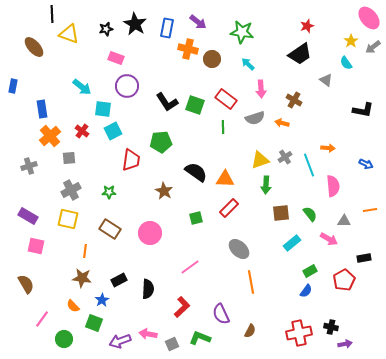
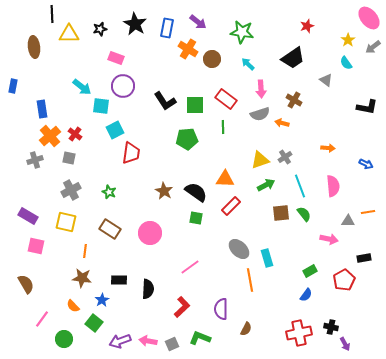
black star at (106, 29): moved 6 px left
yellow triangle at (69, 34): rotated 20 degrees counterclockwise
yellow star at (351, 41): moved 3 px left, 1 px up
brown ellipse at (34, 47): rotated 35 degrees clockwise
orange cross at (188, 49): rotated 18 degrees clockwise
black trapezoid at (300, 54): moved 7 px left, 4 px down
purple circle at (127, 86): moved 4 px left
black L-shape at (167, 102): moved 2 px left, 1 px up
green square at (195, 105): rotated 18 degrees counterclockwise
cyan square at (103, 109): moved 2 px left, 3 px up
black L-shape at (363, 110): moved 4 px right, 3 px up
gray semicircle at (255, 118): moved 5 px right, 4 px up
red cross at (82, 131): moved 7 px left, 3 px down
cyan square at (113, 131): moved 2 px right, 1 px up
green pentagon at (161, 142): moved 26 px right, 3 px up
gray square at (69, 158): rotated 16 degrees clockwise
red trapezoid at (131, 160): moved 7 px up
cyan line at (309, 165): moved 9 px left, 21 px down
gray cross at (29, 166): moved 6 px right, 6 px up
black semicircle at (196, 172): moved 20 px down
green arrow at (266, 185): rotated 120 degrees counterclockwise
green star at (109, 192): rotated 24 degrees clockwise
red rectangle at (229, 208): moved 2 px right, 2 px up
orange line at (370, 210): moved 2 px left, 2 px down
green semicircle at (310, 214): moved 6 px left
green square at (196, 218): rotated 24 degrees clockwise
yellow square at (68, 219): moved 2 px left, 3 px down
gray triangle at (344, 221): moved 4 px right
pink arrow at (329, 239): rotated 18 degrees counterclockwise
cyan rectangle at (292, 243): moved 25 px left, 15 px down; rotated 66 degrees counterclockwise
black rectangle at (119, 280): rotated 28 degrees clockwise
orange line at (251, 282): moved 1 px left, 2 px up
blue semicircle at (306, 291): moved 4 px down
purple semicircle at (221, 314): moved 5 px up; rotated 25 degrees clockwise
green square at (94, 323): rotated 18 degrees clockwise
brown semicircle at (250, 331): moved 4 px left, 2 px up
pink arrow at (148, 334): moved 7 px down
purple arrow at (345, 344): rotated 72 degrees clockwise
